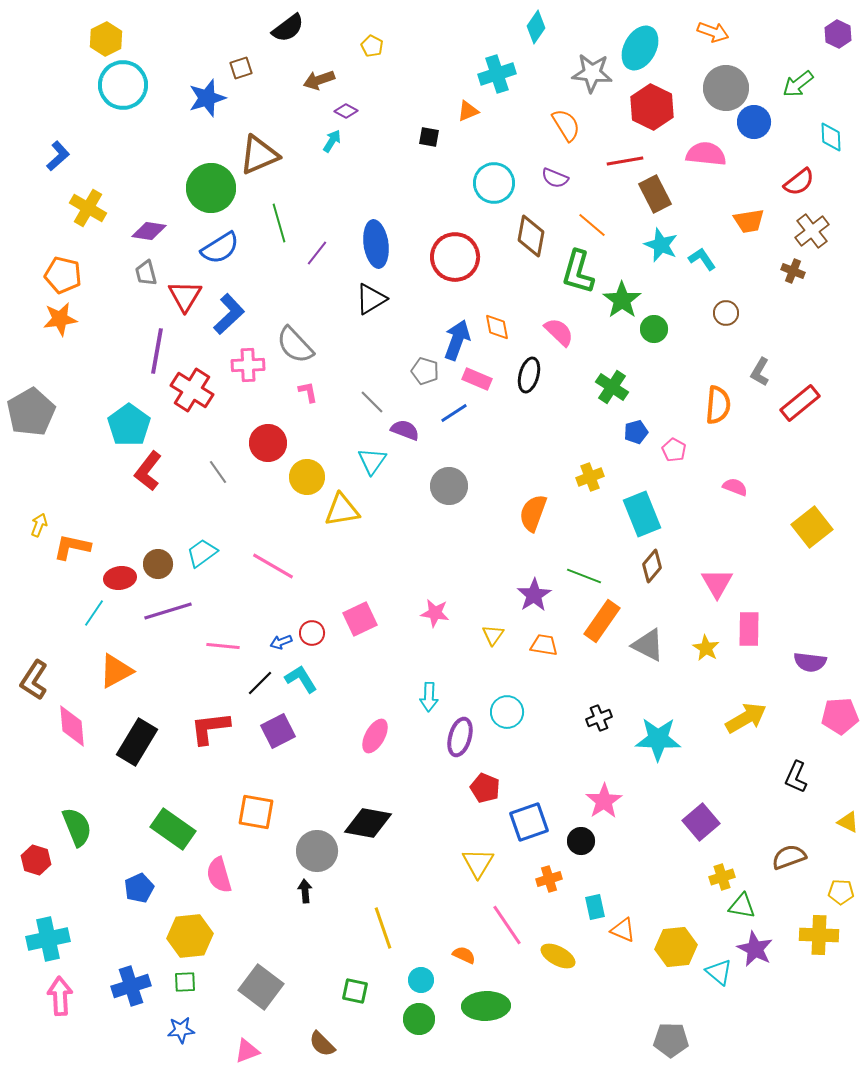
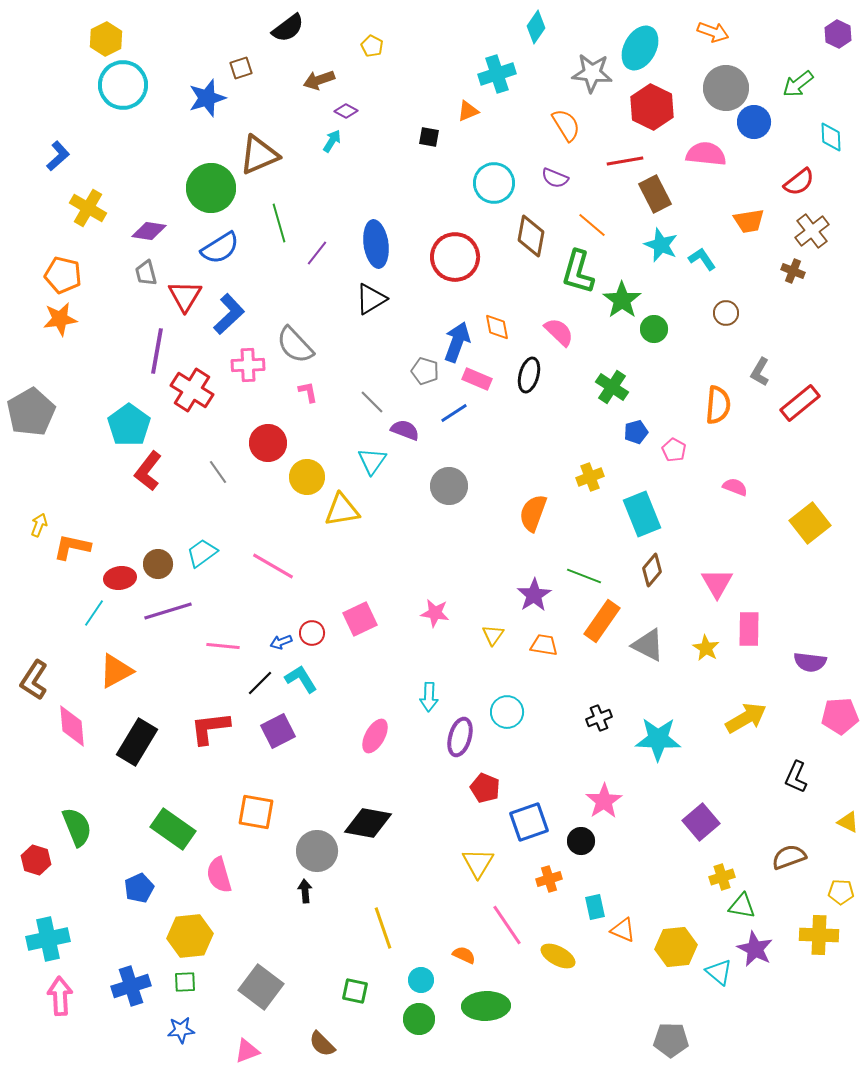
blue arrow at (457, 340): moved 2 px down
yellow square at (812, 527): moved 2 px left, 4 px up
brown diamond at (652, 566): moved 4 px down
